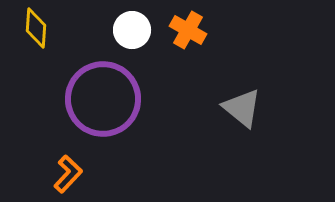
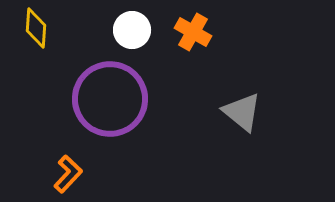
orange cross: moved 5 px right, 2 px down
purple circle: moved 7 px right
gray triangle: moved 4 px down
